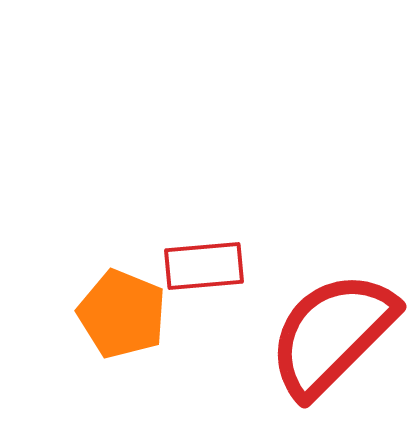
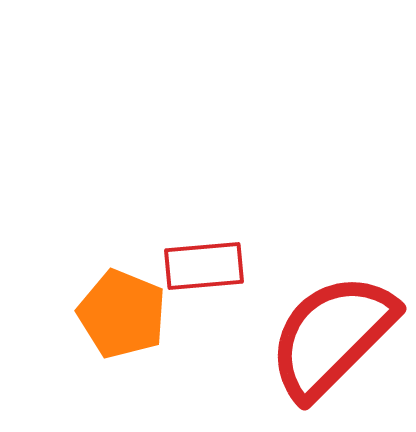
red semicircle: moved 2 px down
